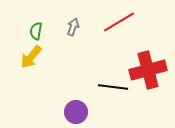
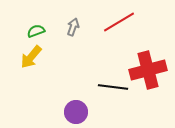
green semicircle: rotated 60 degrees clockwise
